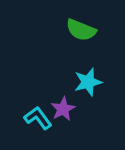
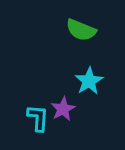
cyan star: moved 1 px right, 1 px up; rotated 16 degrees counterclockwise
cyan L-shape: rotated 40 degrees clockwise
